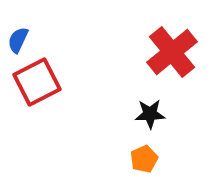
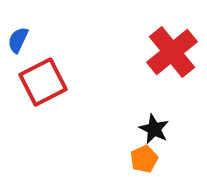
red square: moved 6 px right
black star: moved 4 px right, 15 px down; rotated 28 degrees clockwise
